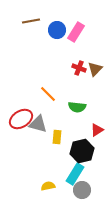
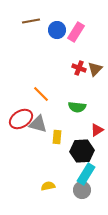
orange line: moved 7 px left
black hexagon: rotated 10 degrees clockwise
cyan rectangle: moved 11 px right
